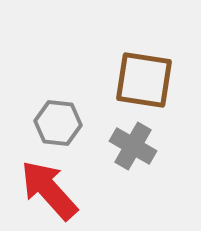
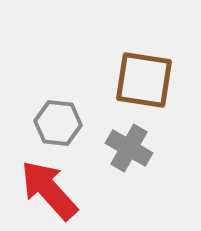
gray cross: moved 4 px left, 2 px down
